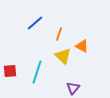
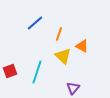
red square: rotated 16 degrees counterclockwise
